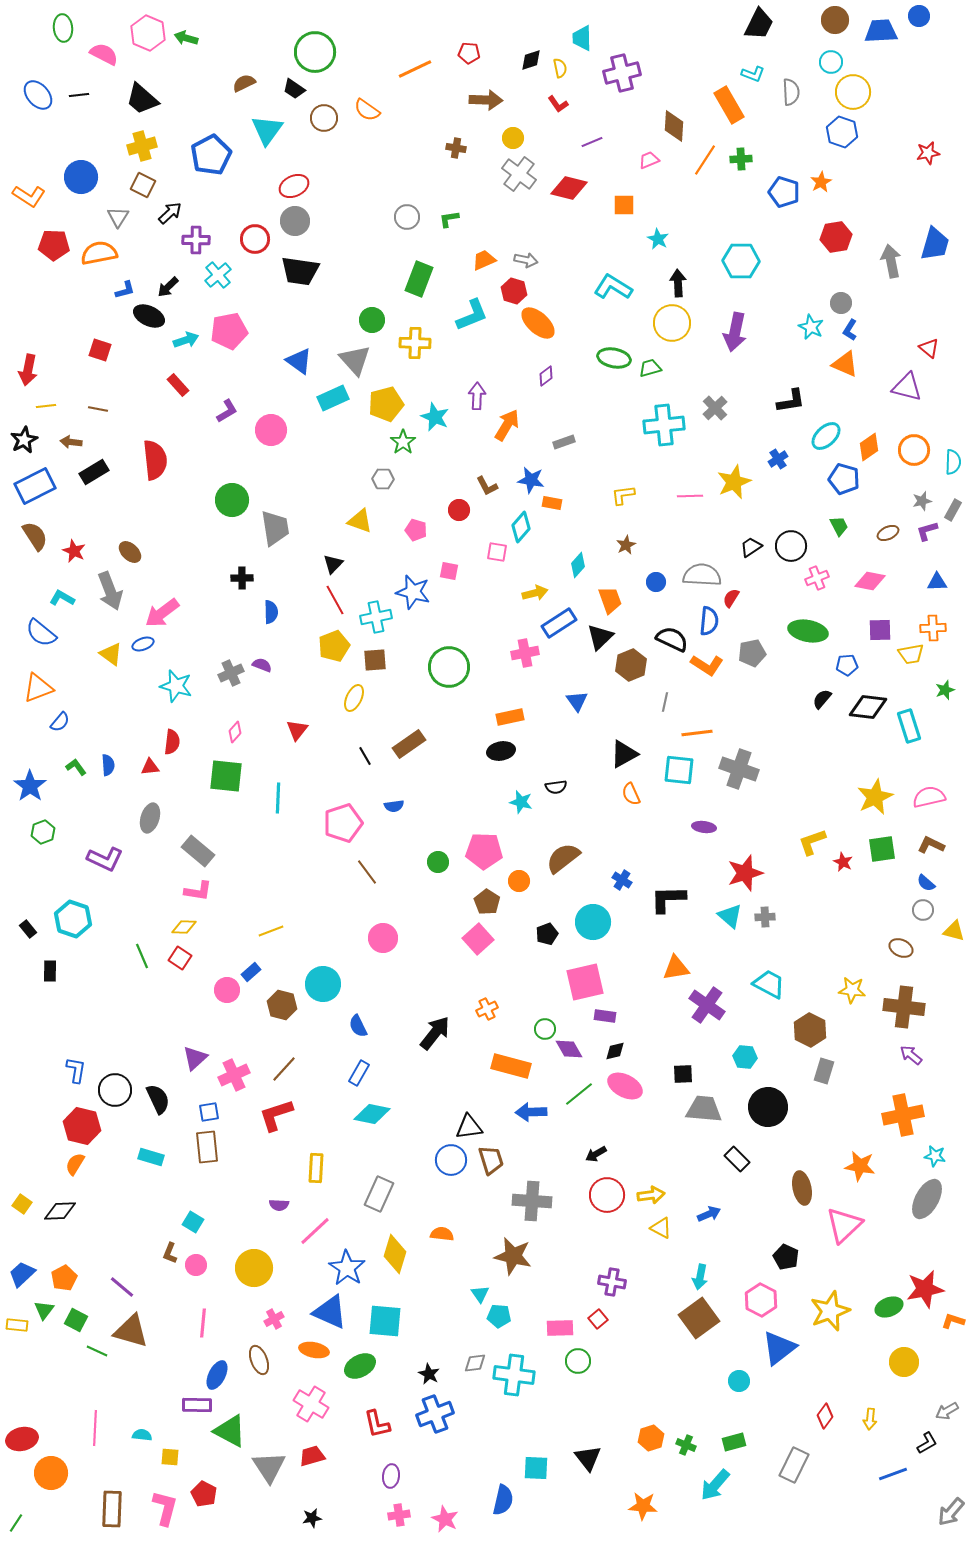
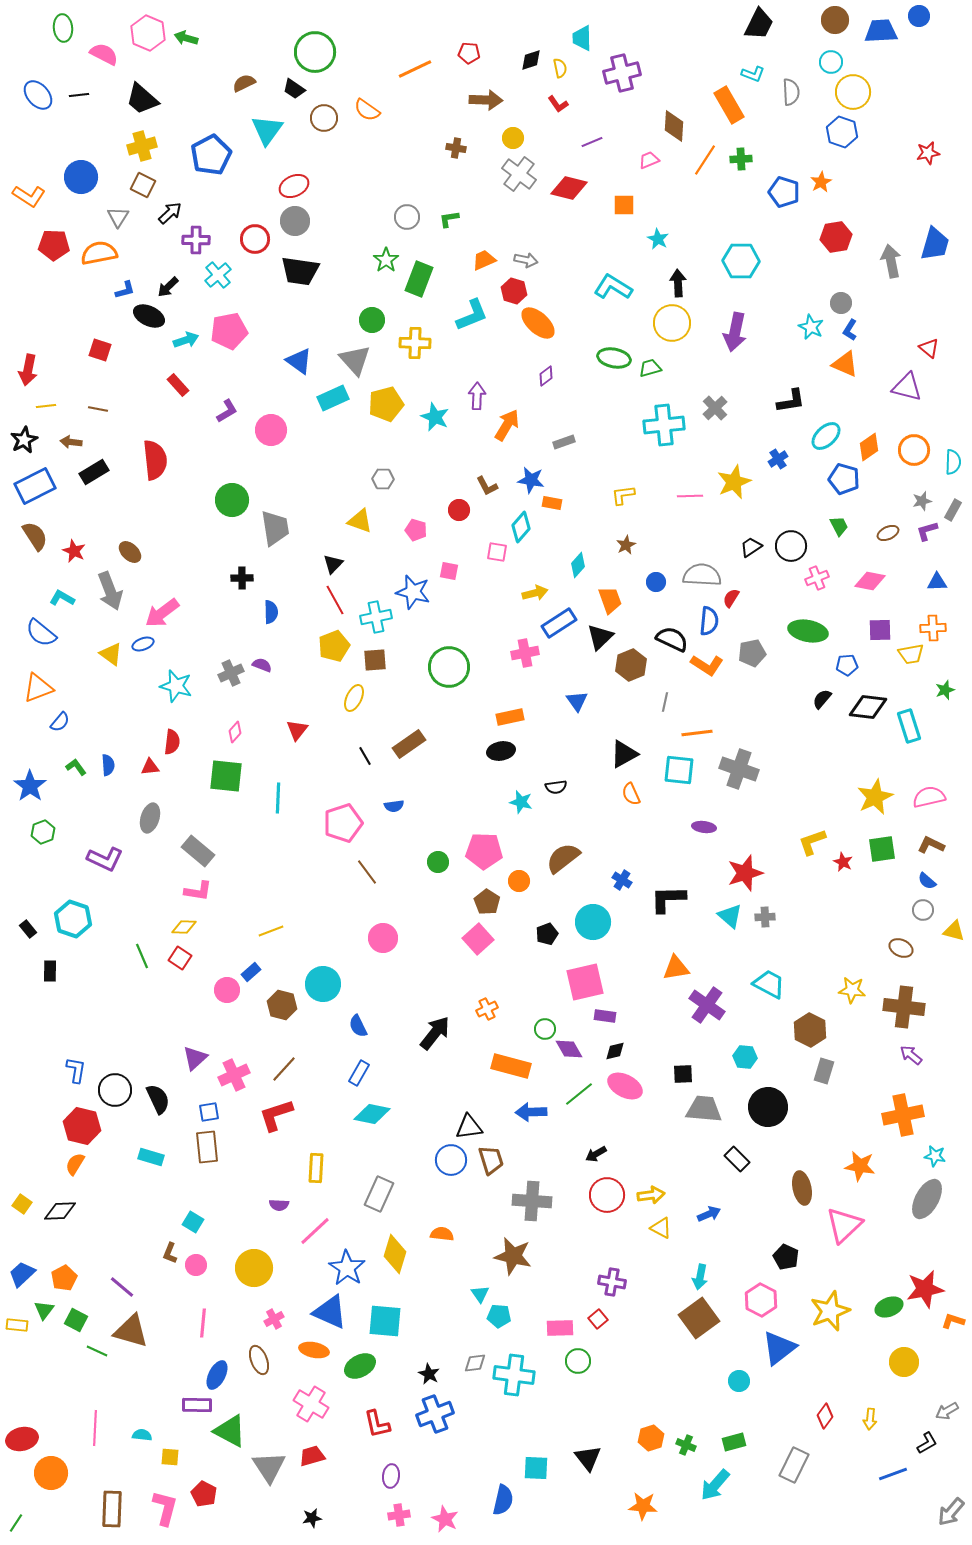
green star at (403, 442): moved 17 px left, 182 px up
blue semicircle at (926, 883): moved 1 px right, 2 px up
